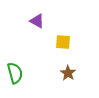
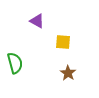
green semicircle: moved 10 px up
